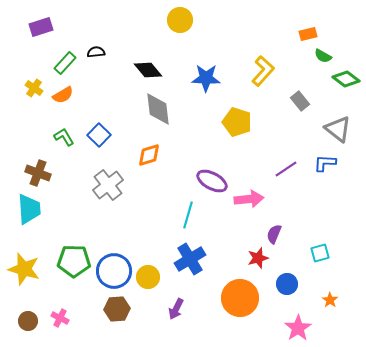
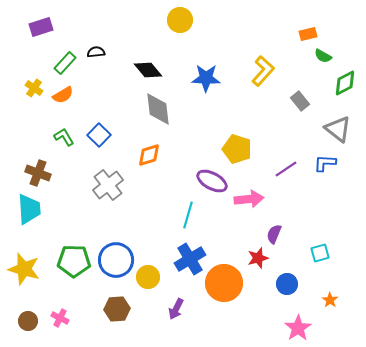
green diamond at (346, 79): moved 1 px left, 4 px down; rotated 64 degrees counterclockwise
yellow pentagon at (237, 122): moved 27 px down
blue circle at (114, 271): moved 2 px right, 11 px up
orange circle at (240, 298): moved 16 px left, 15 px up
